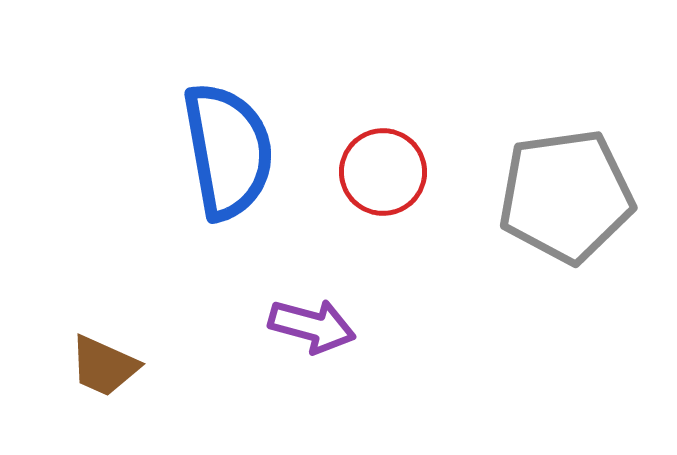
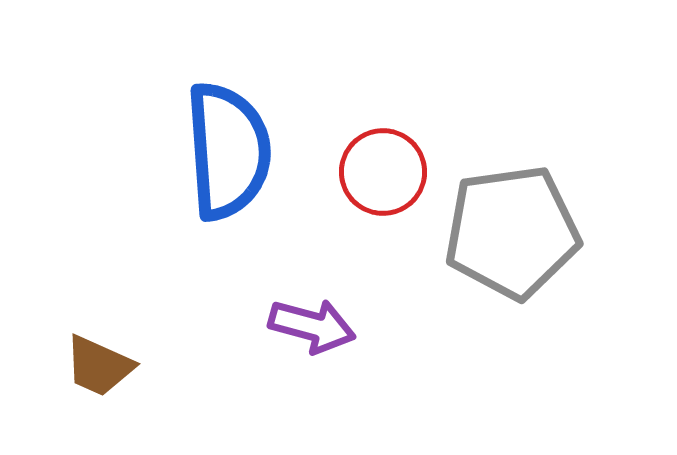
blue semicircle: rotated 6 degrees clockwise
gray pentagon: moved 54 px left, 36 px down
brown trapezoid: moved 5 px left
